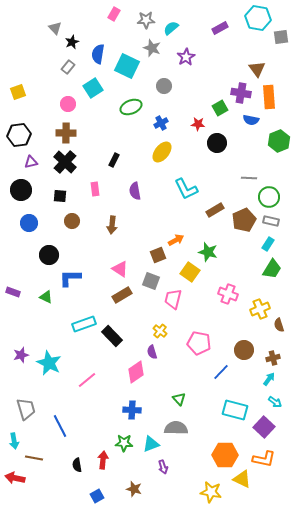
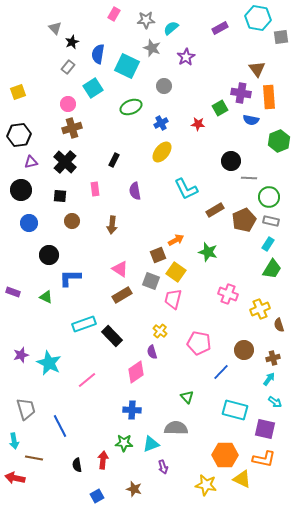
brown cross at (66, 133): moved 6 px right, 5 px up; rotated 18 degrees counterclockwise
black circle at (217, 143): moved 14 px right, 18 px down
yellow square at (190, 272): moved 14 px left
green triangle at (179, 399): moved 8 px right, 2 px up
purple square at (264, 427): moved 1 px right, 2 px down; rotated 30 degrees counterclockwise
yellow star at (211, 492): moved 5 px left, 7 px up
